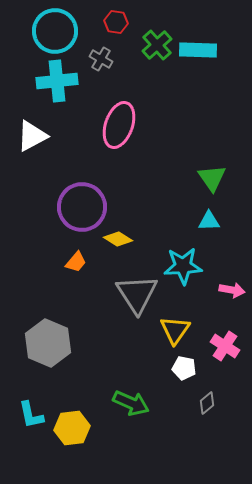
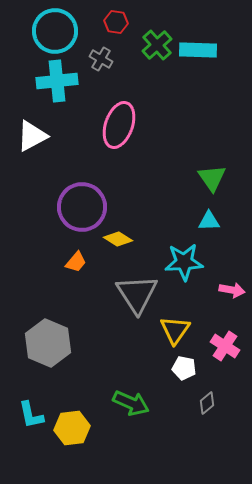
cyan star: moved 1 px right, 4 px up
